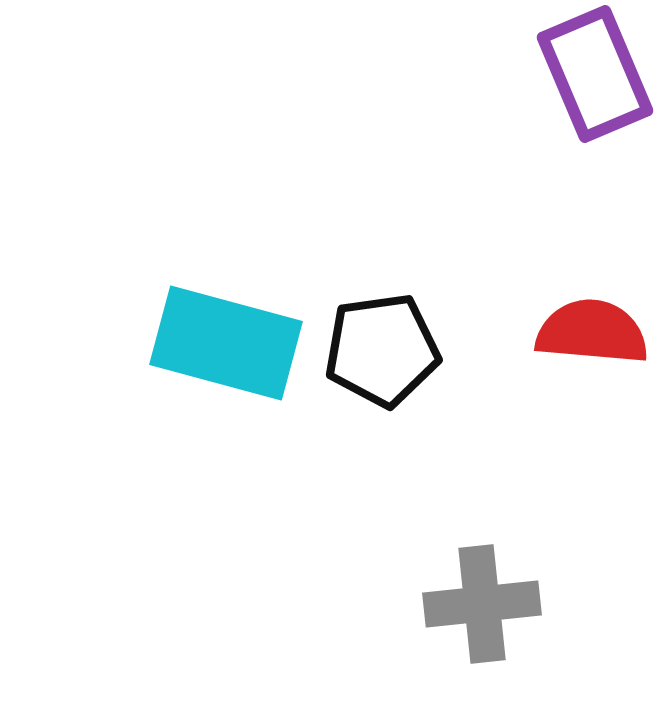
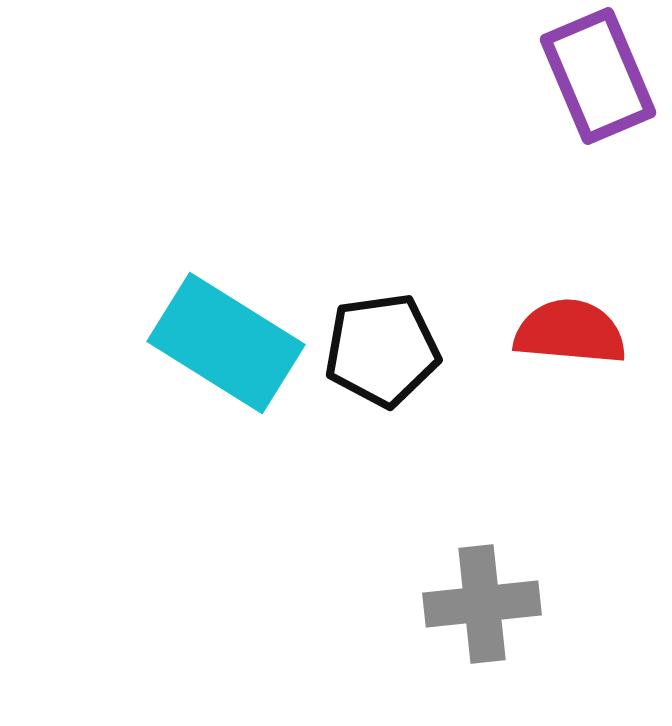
purple rectangle: moved 3 px right, 2 px down
red semicircle: moved 22 px left
cyan rectangle: rotated 17 degrees clockwise
